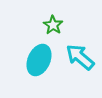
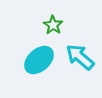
cyan ellipse: rotated 24 degrees clockwise
